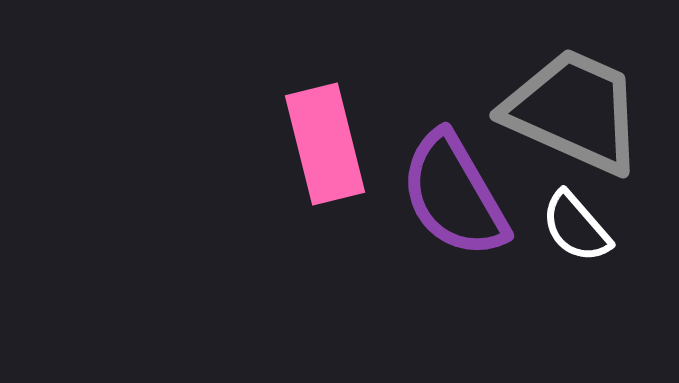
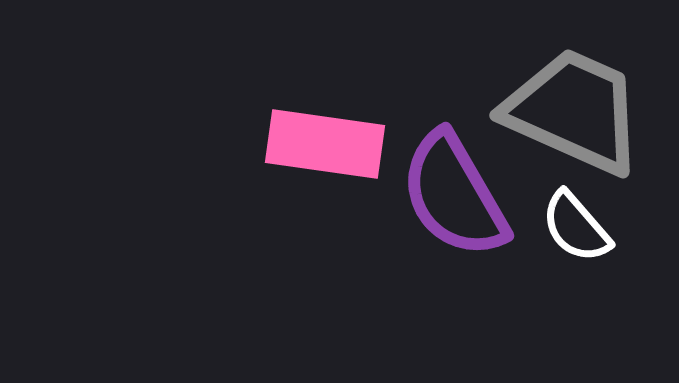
pink rectangle: rotated 68 degrees counterclockwise
